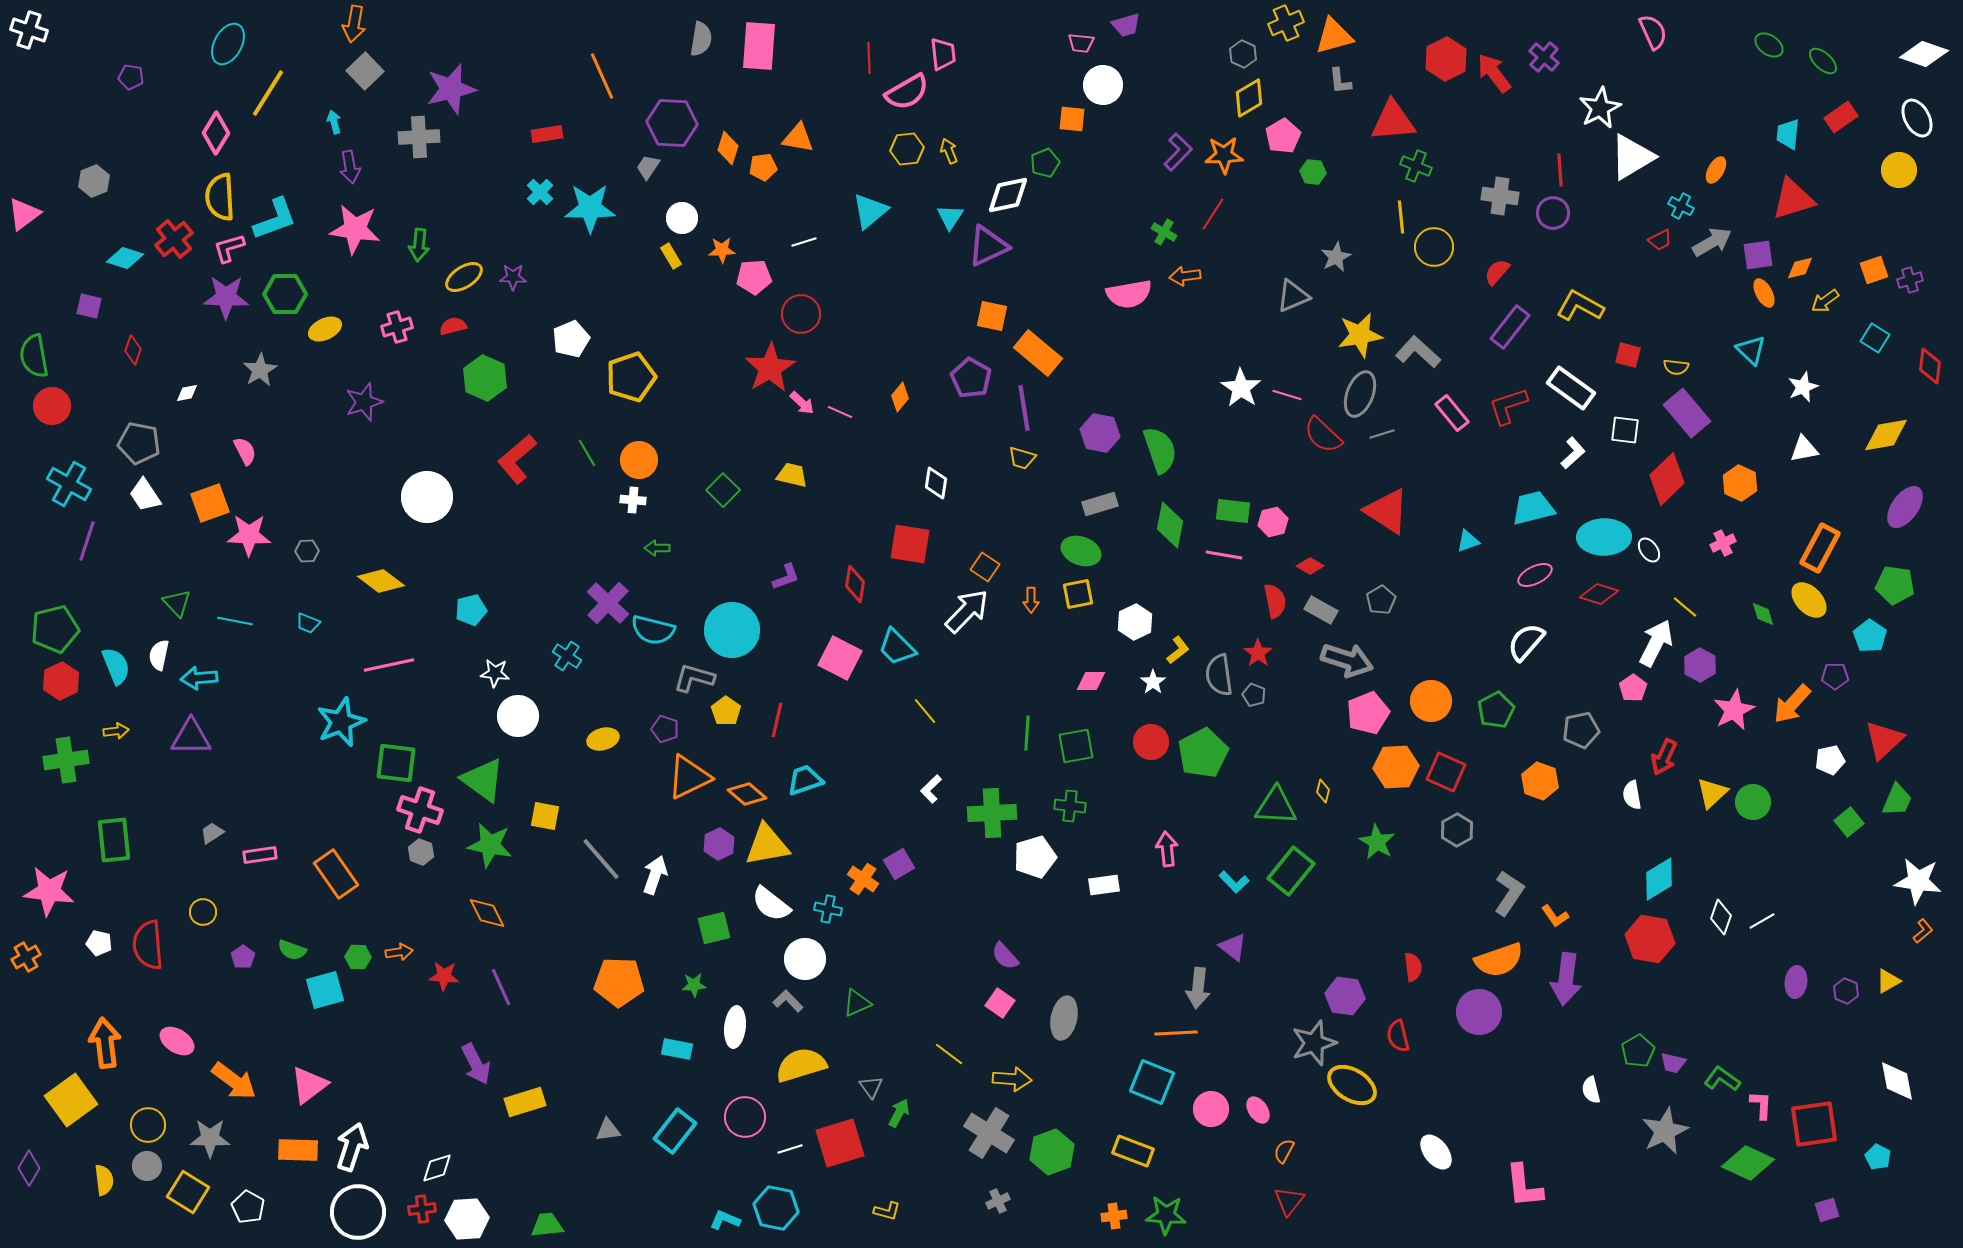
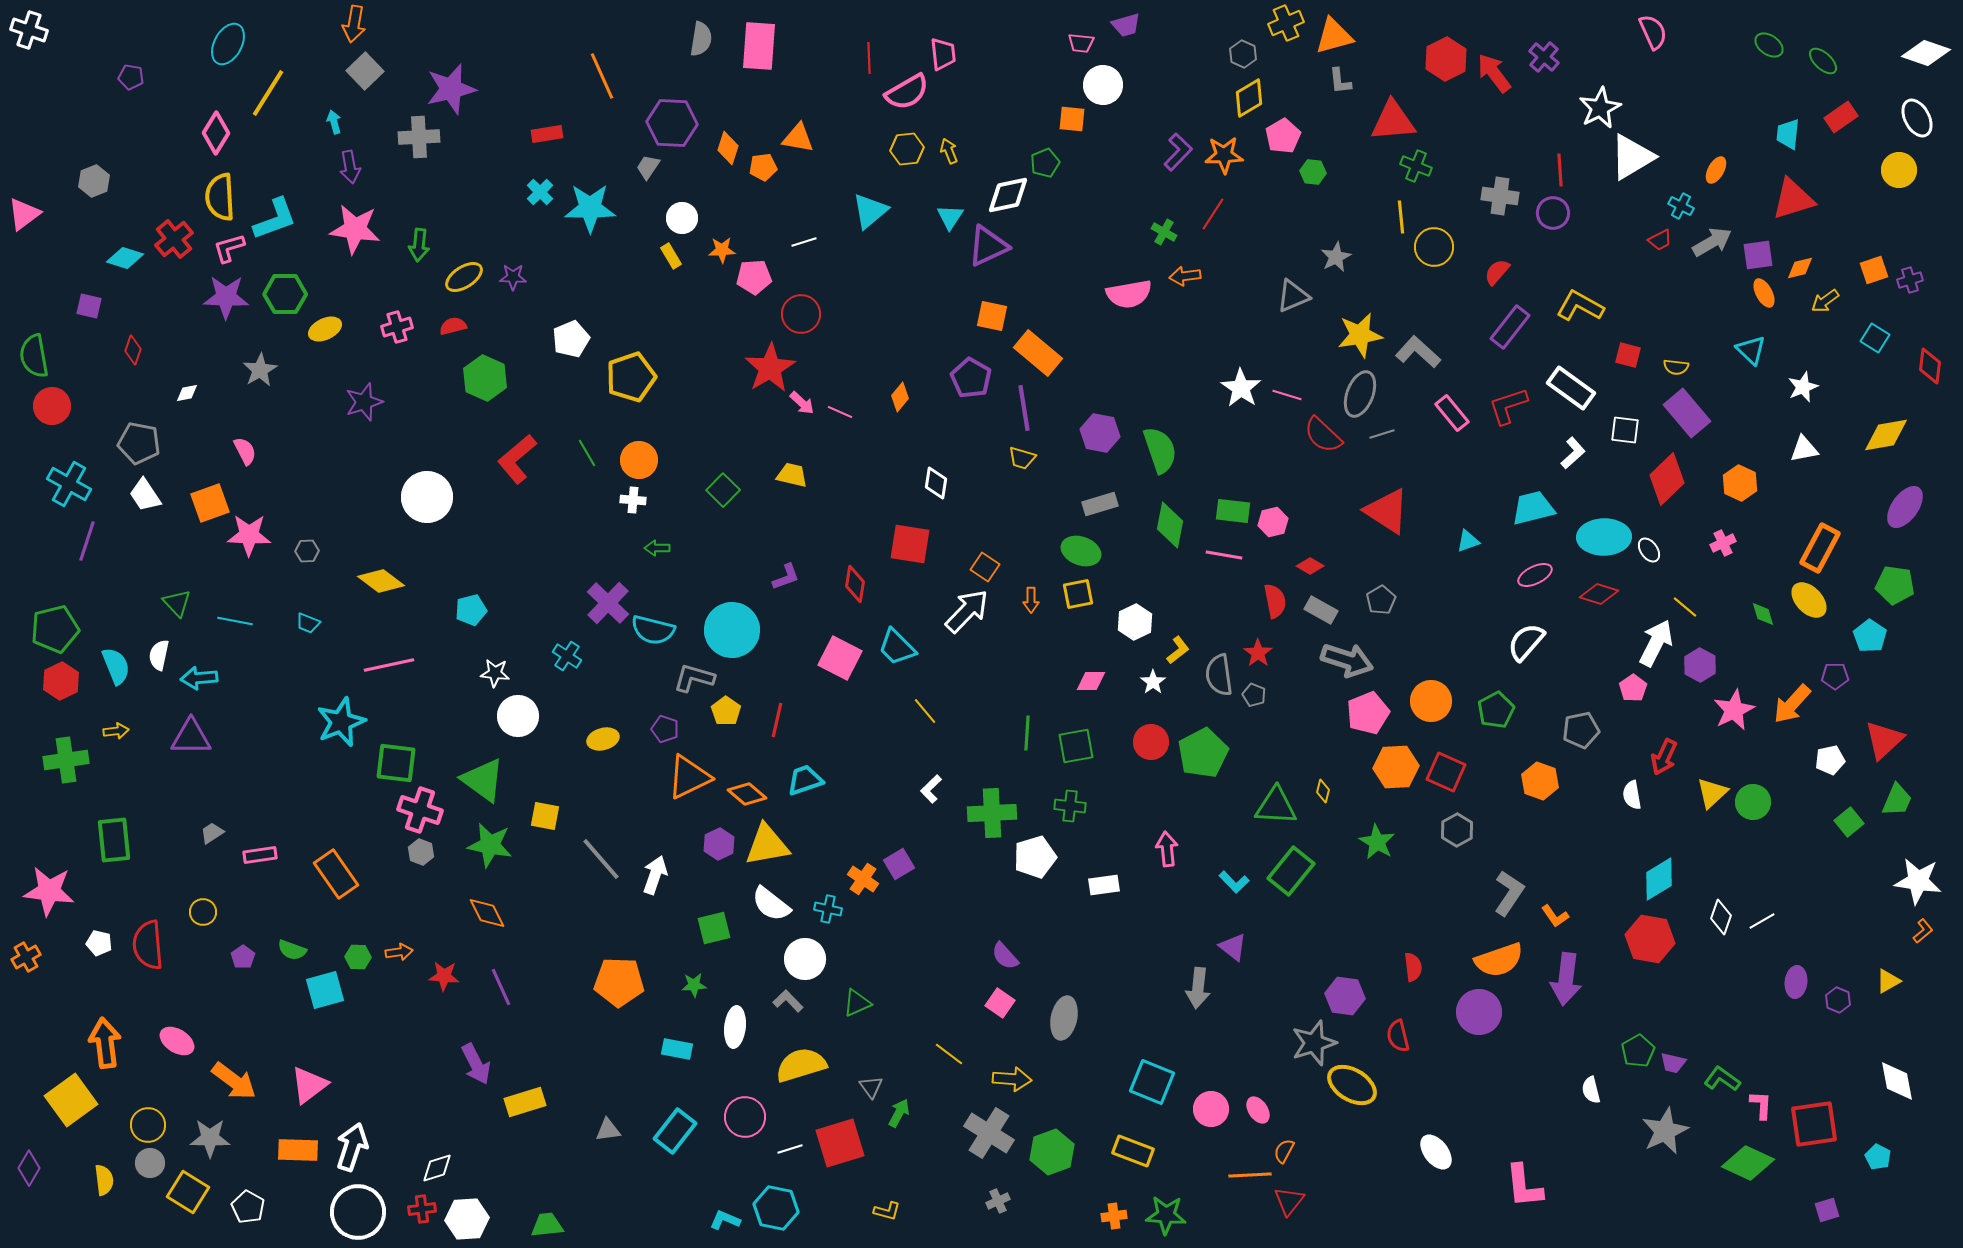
white diamond at (1924, 54): moved 2 px right, 1 px up
purple hexagon at (1846, 991): moved 8 px left, 9 px down
orange line at (1176, 1033): moved 74 px right, 142 px down
gray circle at (147, 1166): moved 3 px right, 3 px up
